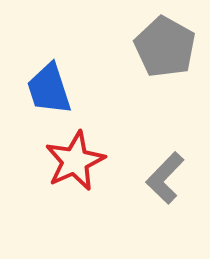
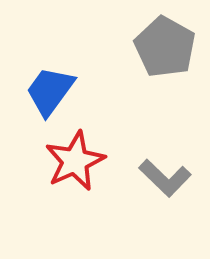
blue trapezoid: moved 1 px right, 2 px down; rotated 54 degrees clockwise
gray L-shape: rotated 90 degrees counterclockwise
